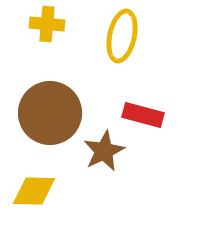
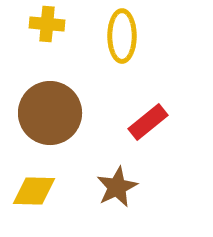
yellow ellipse: rotated 12 degrees counterclockwise
red rectangle: moved 5 px right, 7 px down; rotated 54 degrees counterclockwise
brown star: moved 13 px right, 36 px down
